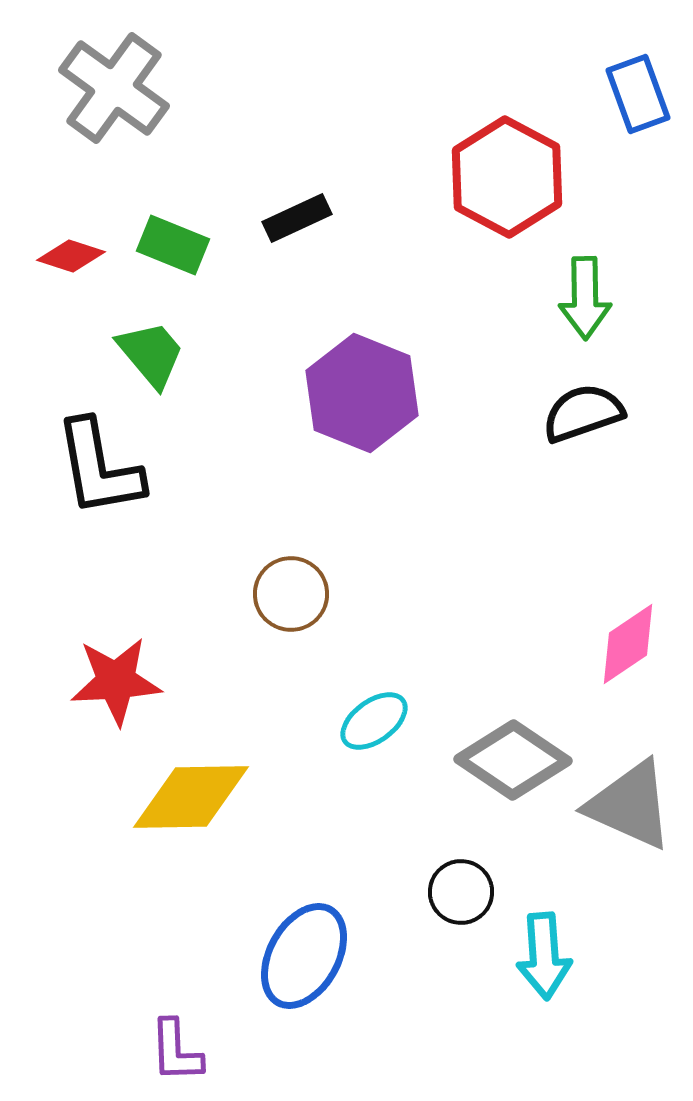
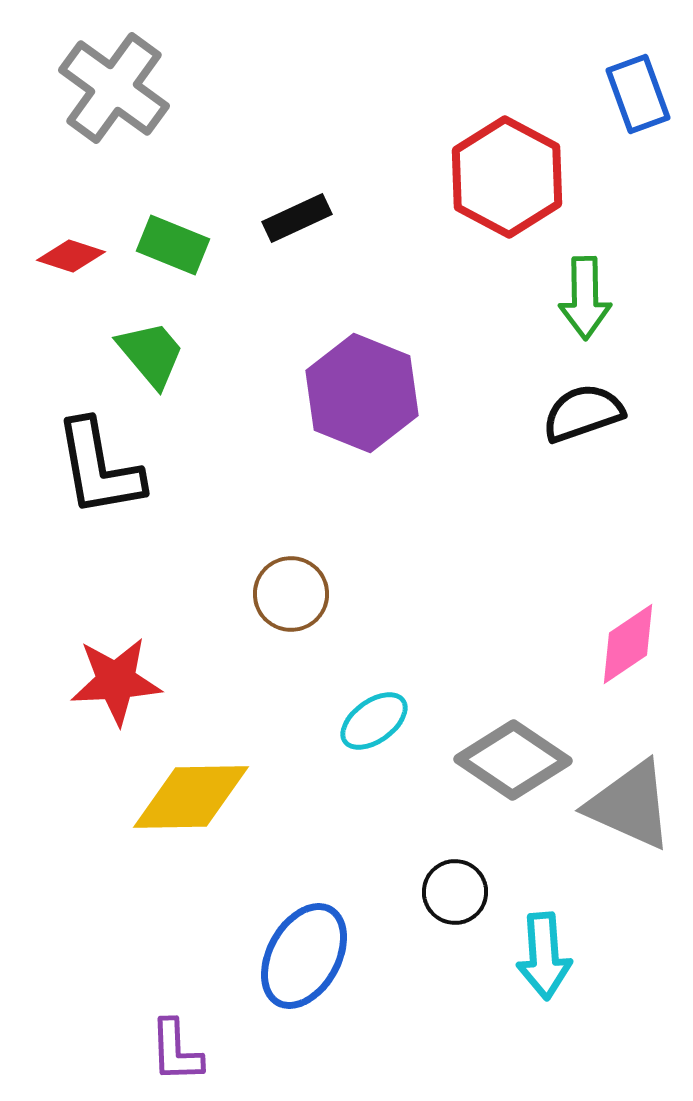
black circle: moved 6 px left
